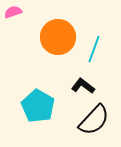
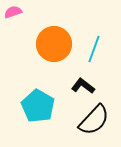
orange circle: moved 4 px left, 7 px down
